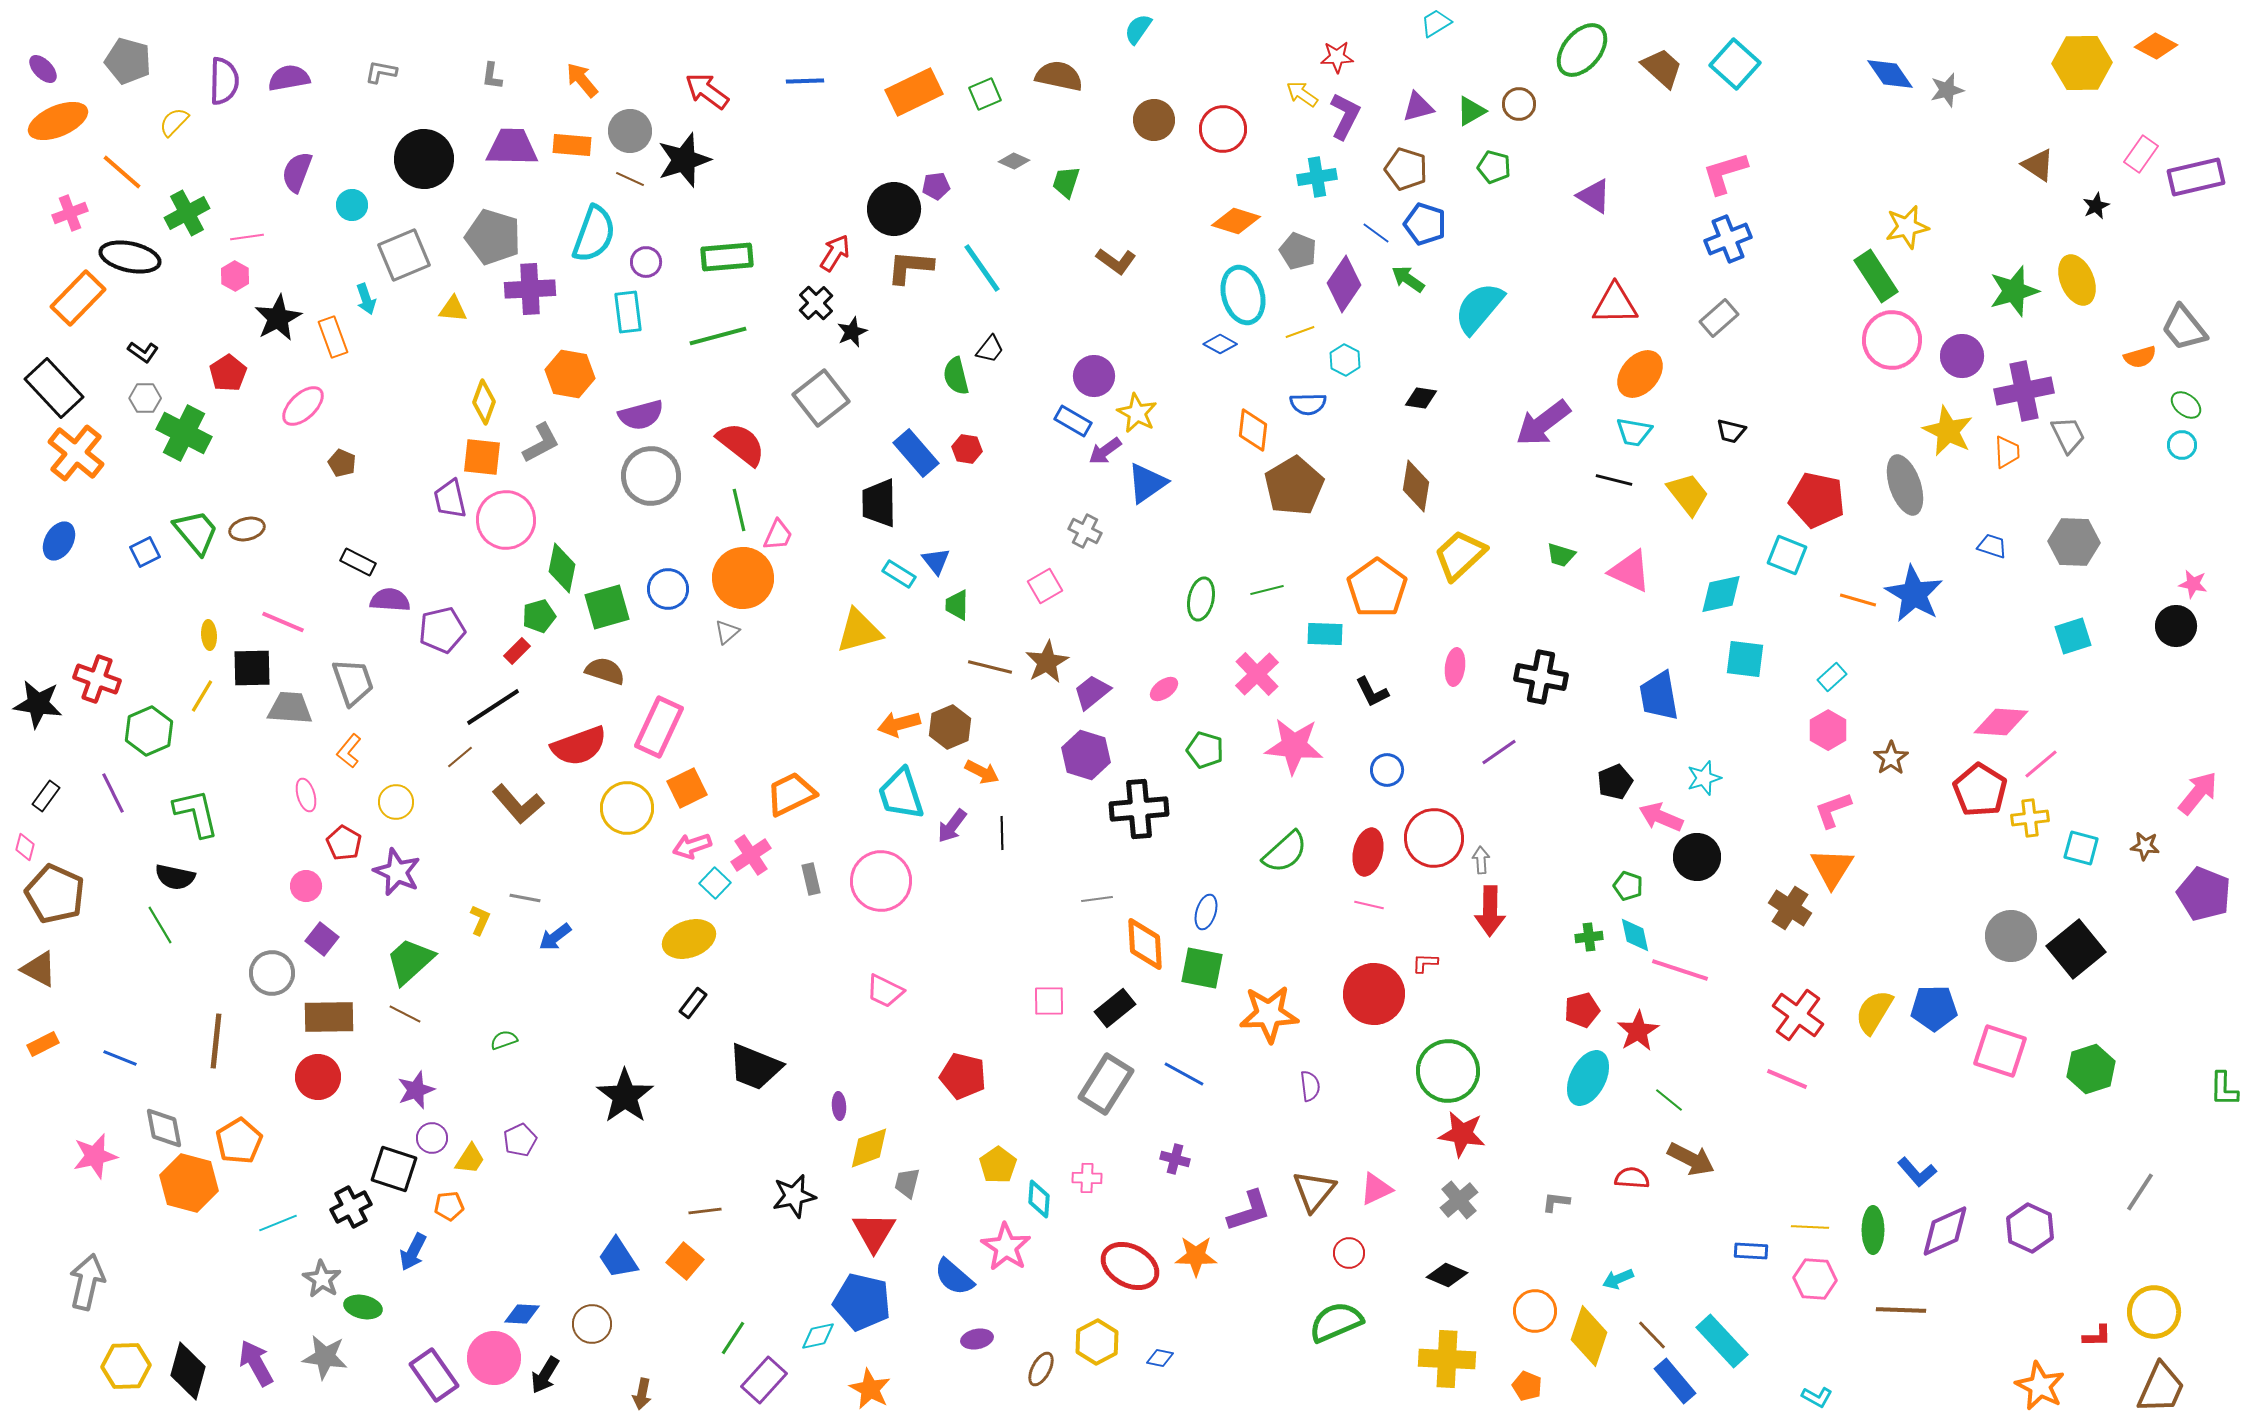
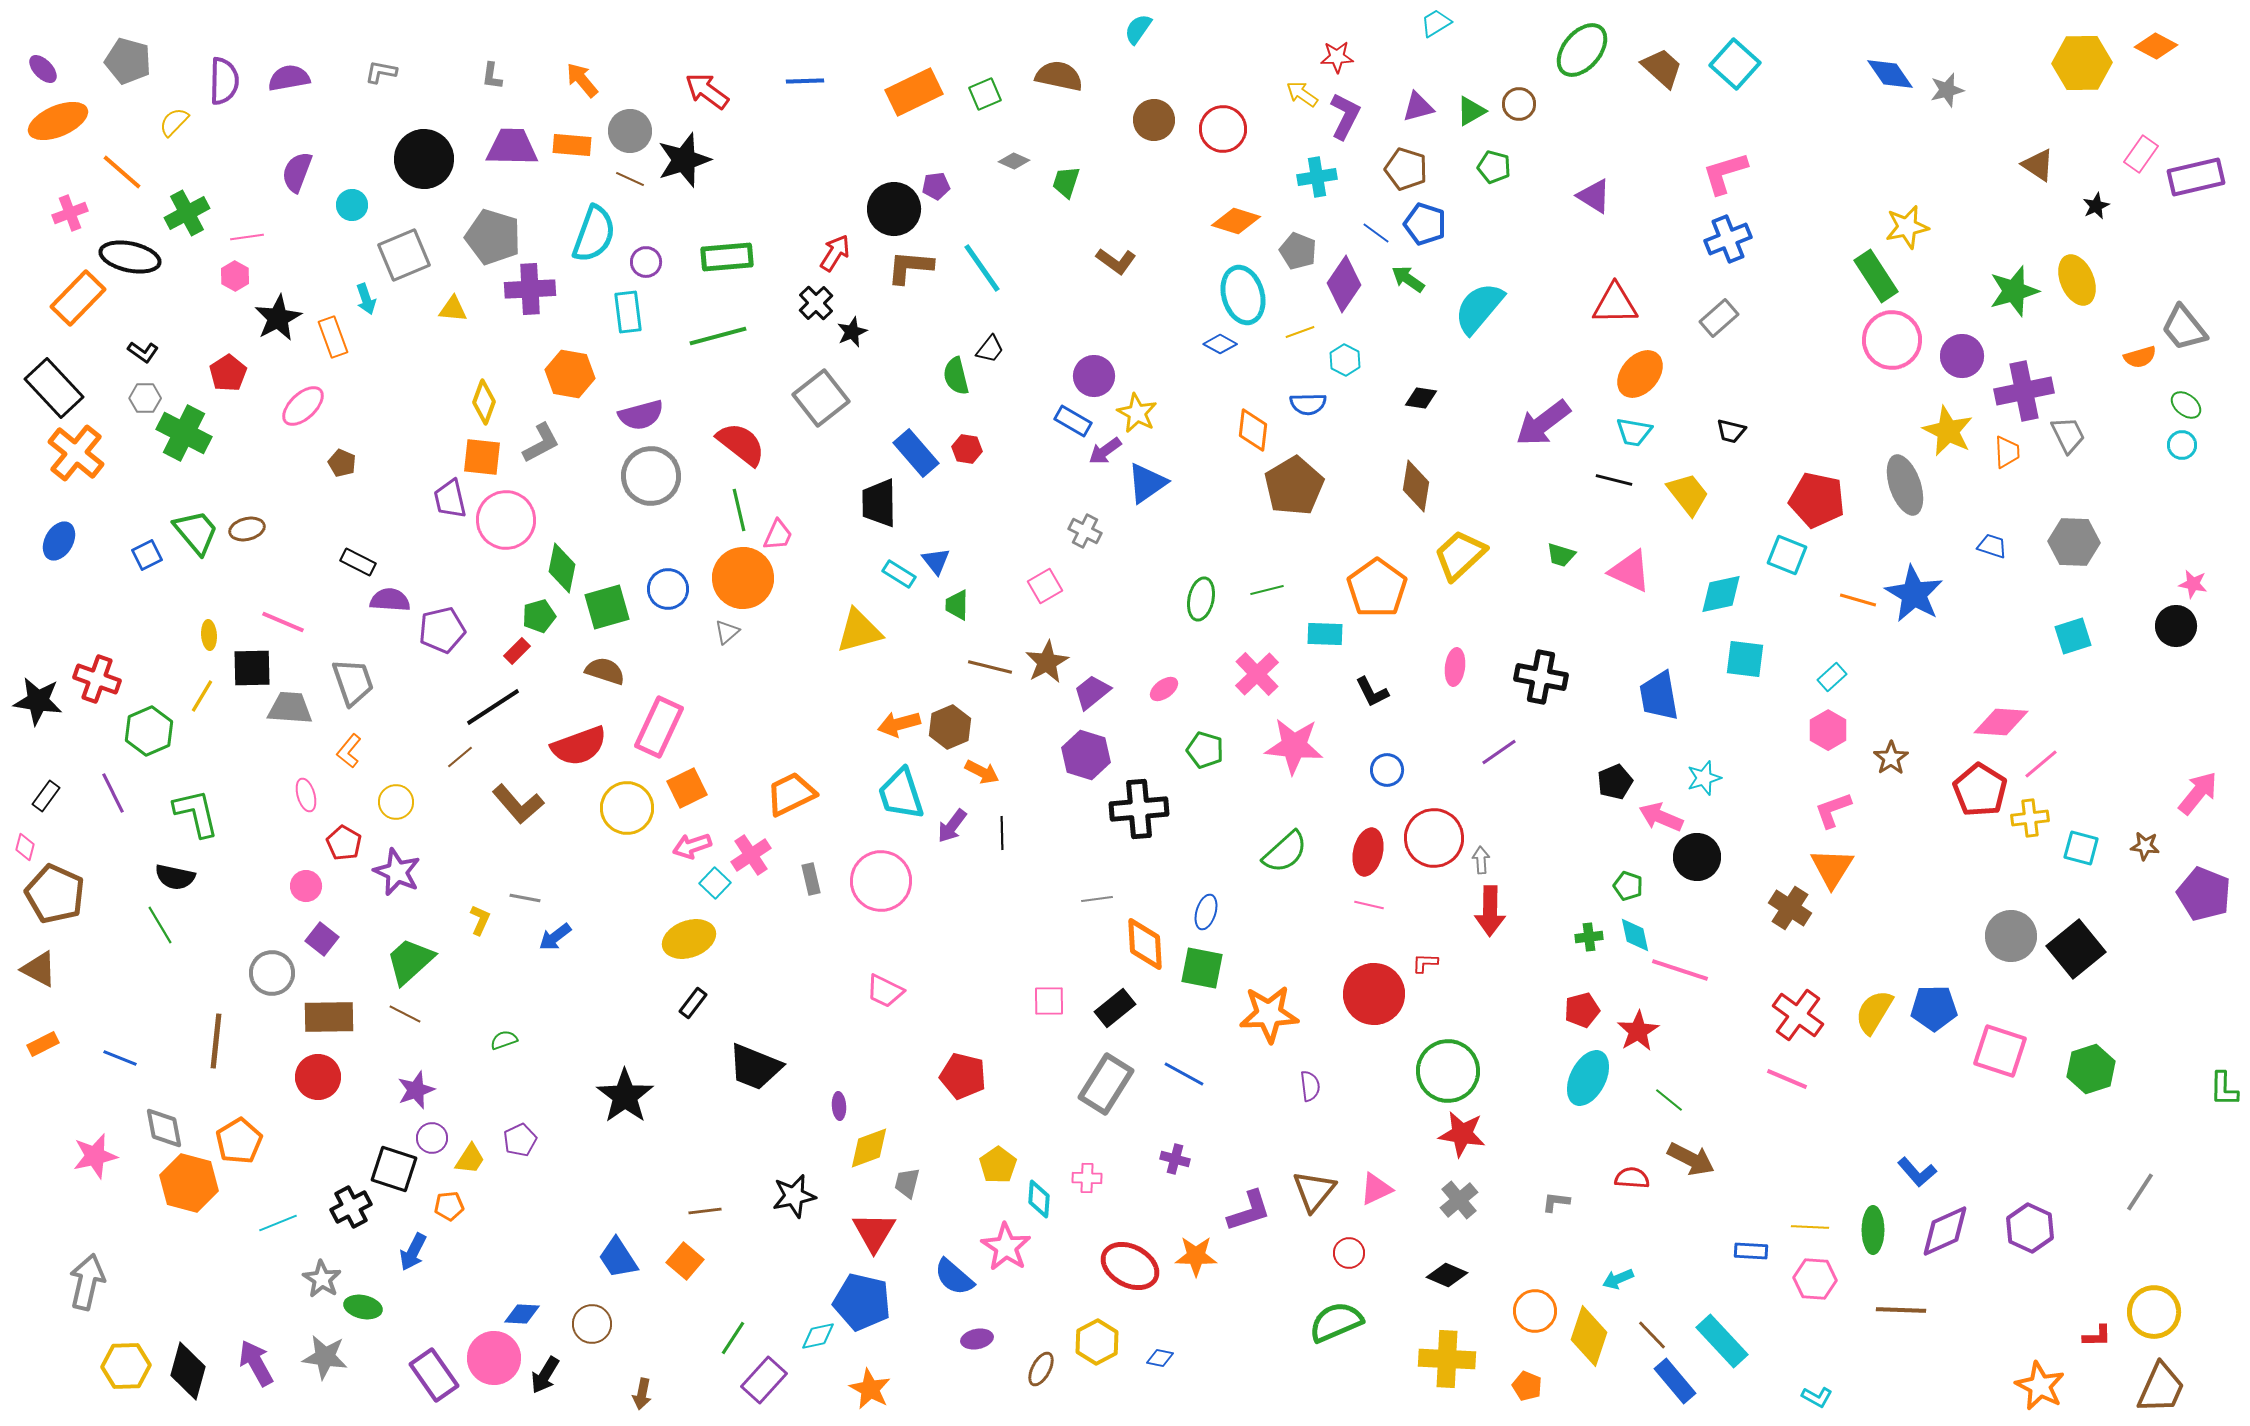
blue square at (145, 552): moved 2 px right, 3 px down
black star at (38, 704): moved 3 px up
